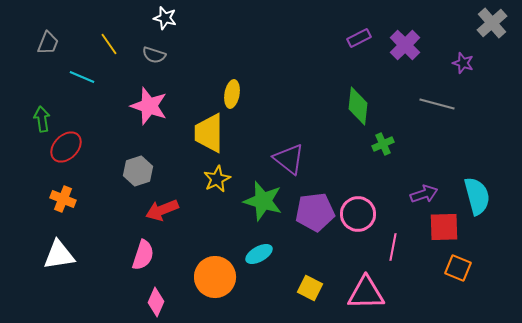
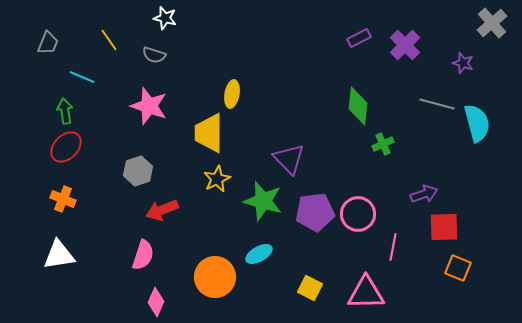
yellow line: moved 4 px up
green arrow: moved 23 px right, 8 px up
purple triangle: rotated 8 degrees clockwise
cyan semicircle: moved 73 px up
